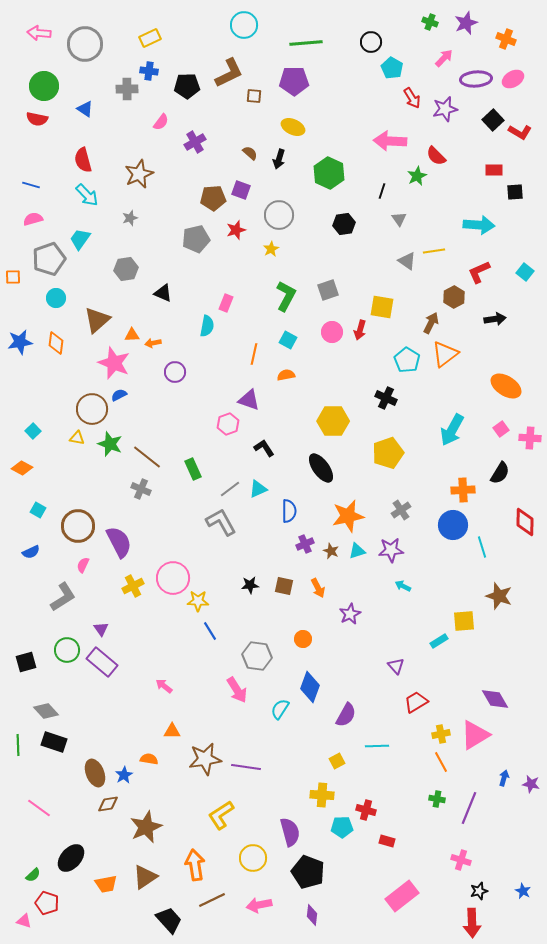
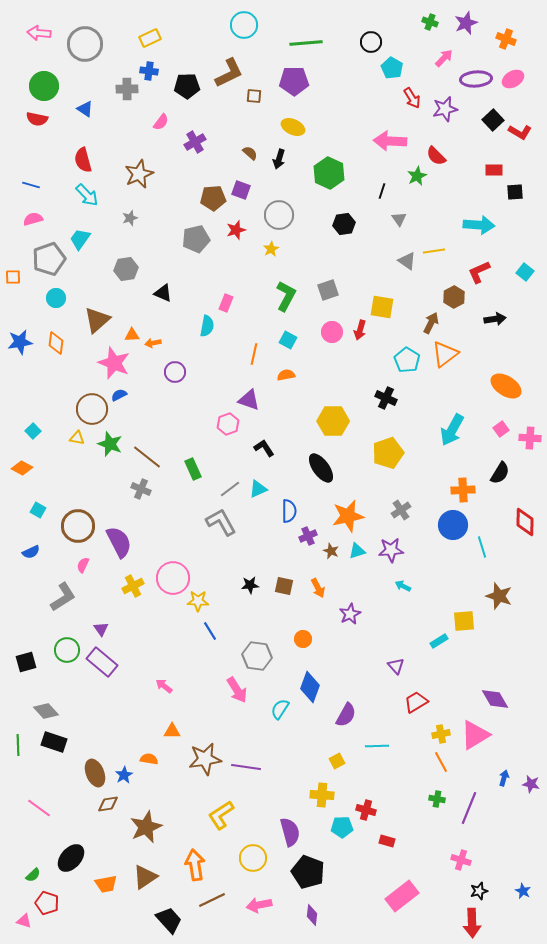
purple cross at (305, 544): moved 3 px right, 8 px up
